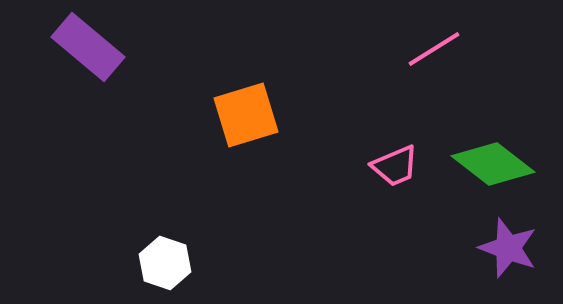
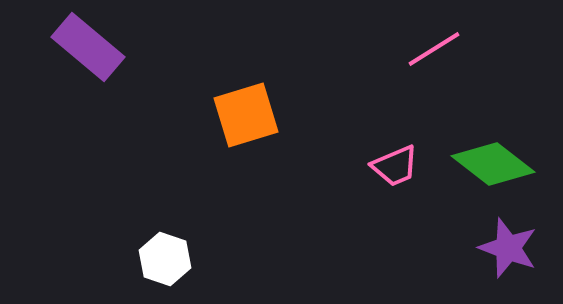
white hexagon: moved 4 px up
